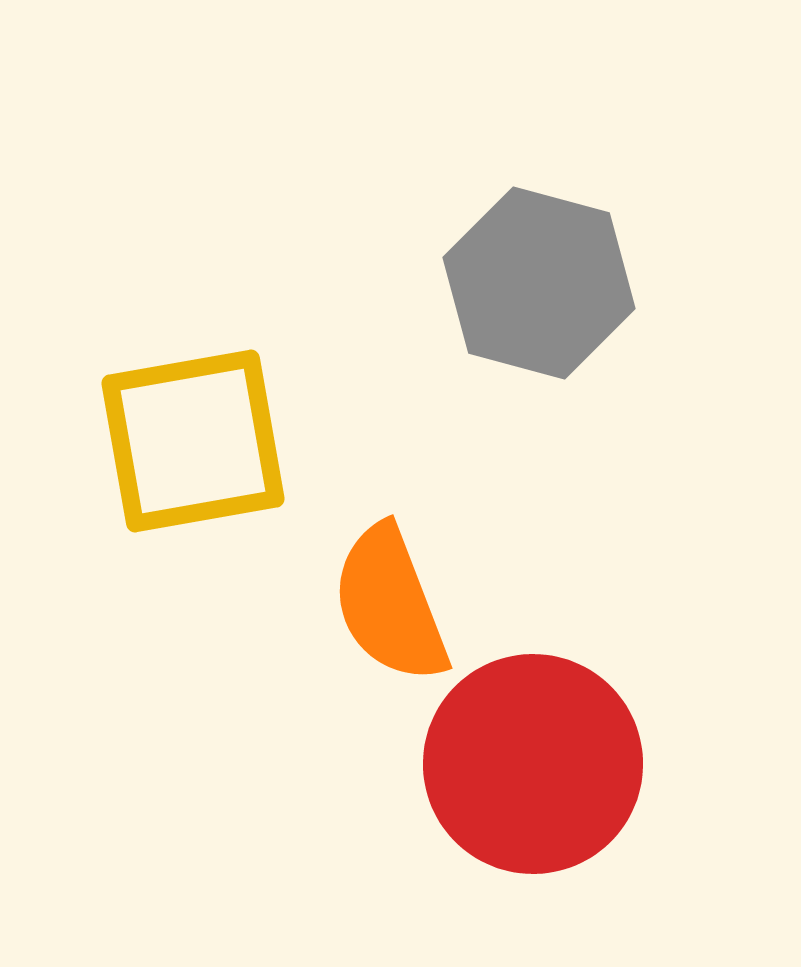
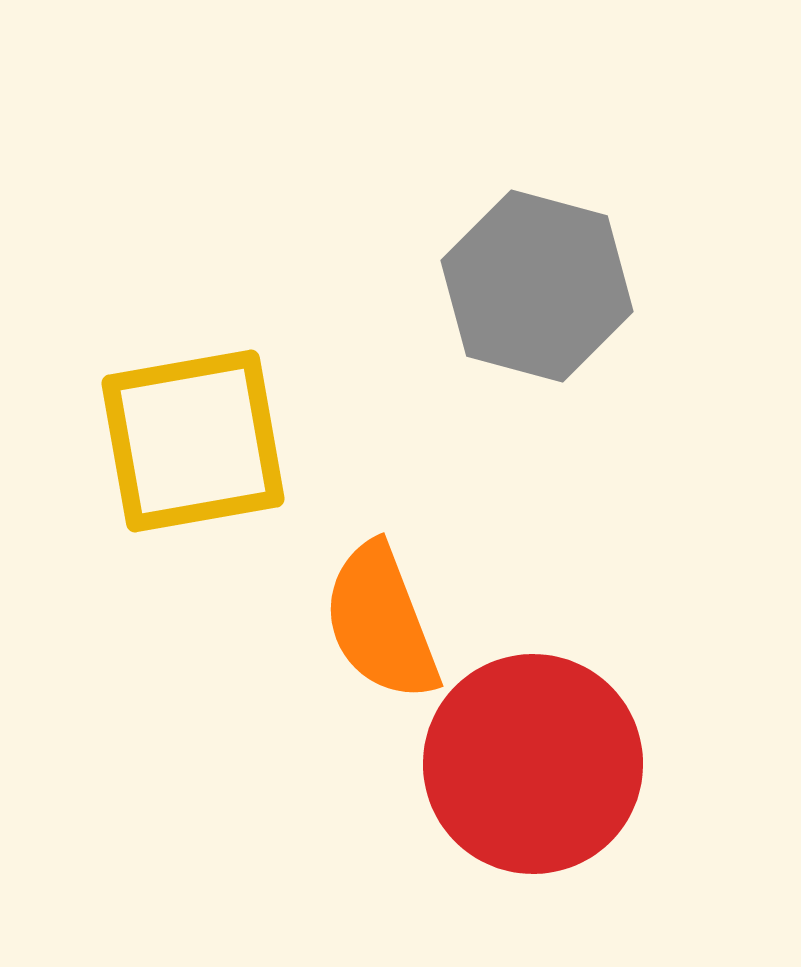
gray hexagon: moved 2 px left, 3 px down
orange semicircle: moved 9 px left, 18 px down
